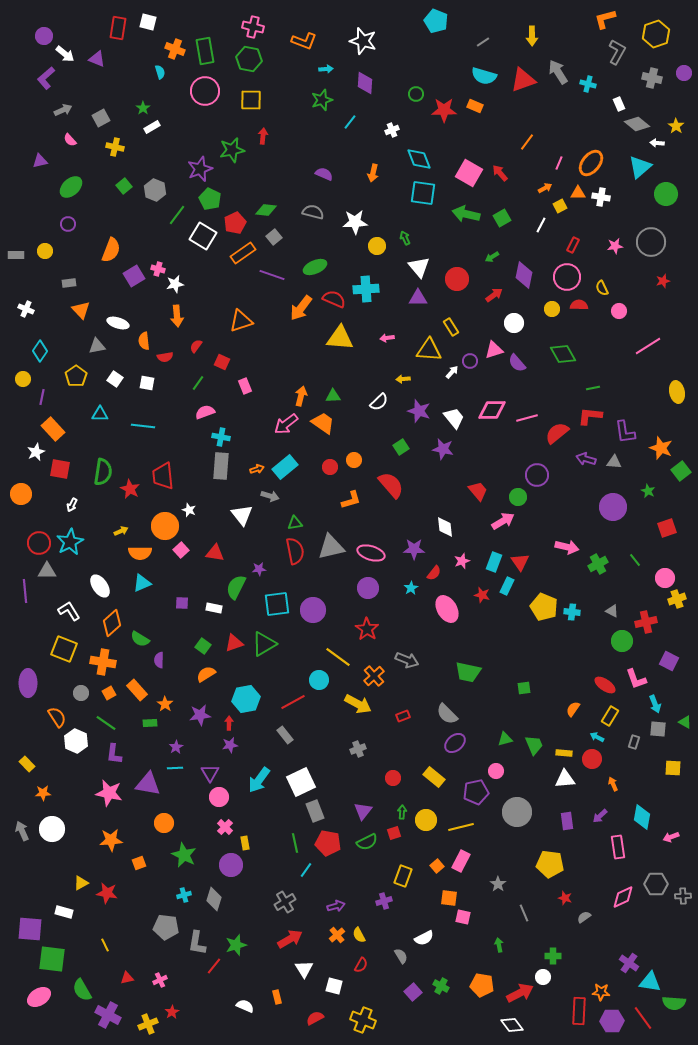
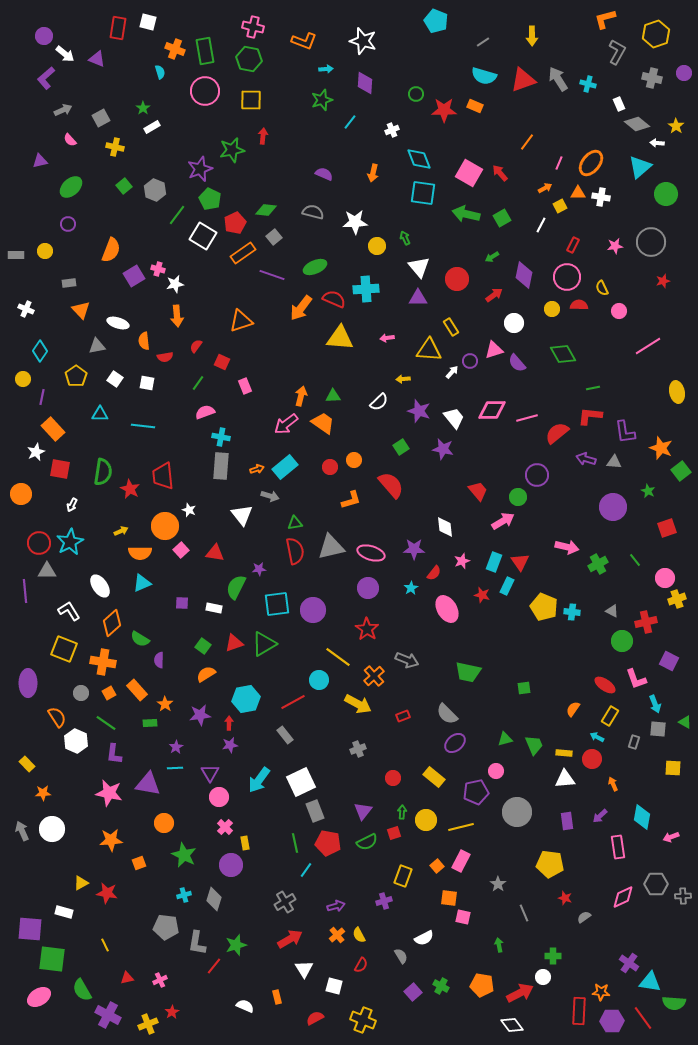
gray arrow at (558, 72): moved 7 px down
